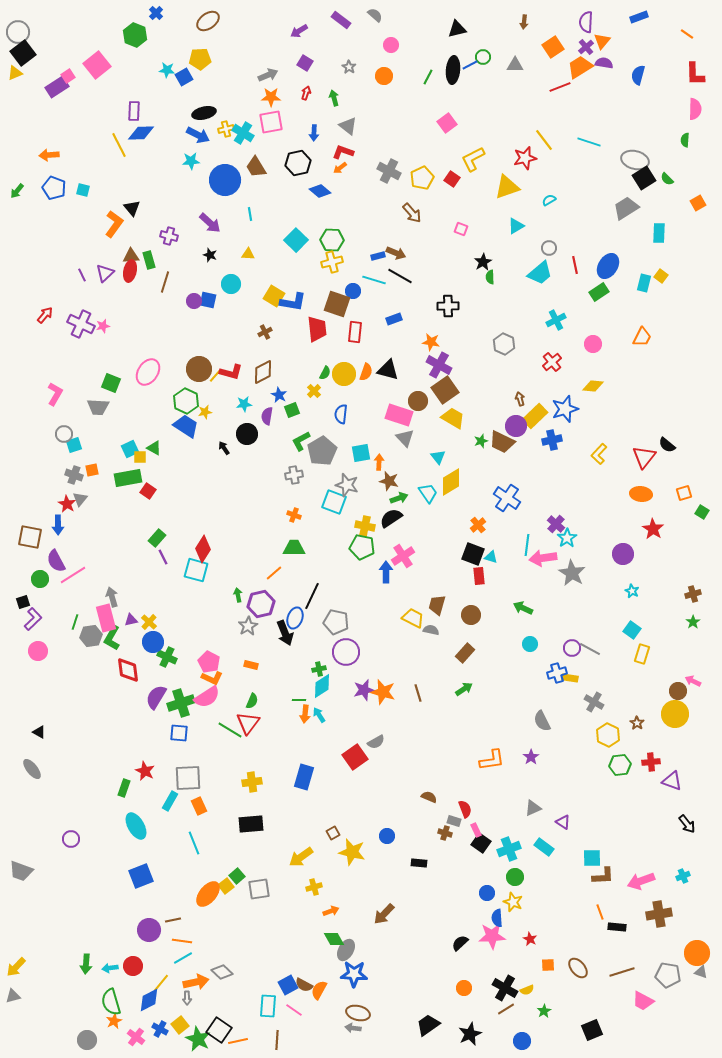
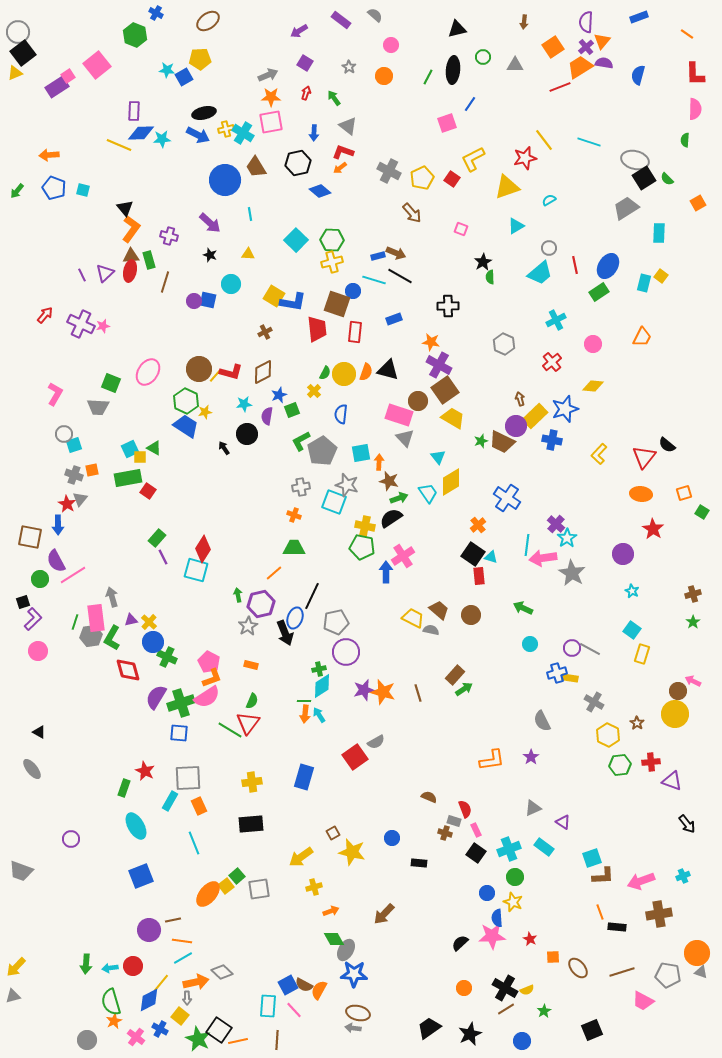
blue cross at (156, 13): rotated 16 degrees counterclockwise
blue line at (470, 65): moved 39 px down; rotated 28 degrees counterclockwise
green arrow at (334, 98): rotated 21 degrees counterclockwise
pink square at (447, 123): rotated 18 degrees clockwise
yellow line at (119, 145): rotated 40 degrees counterclockwise
cyan star at (191, 161): moved 29 px left, 22 px up
black triangle at (132, 208): moved 7 px left
orange L-shape at (114, 224): moved 17 px right, 5 px down
blue star at (279, 395): rotated 21 degrees clockwise
blue cross at (552, 440): rotated 24 degrees clockwise
gray cross at (294, 475): moved 7 px right, 12 px down
black square at (473, 554): rotated 15 degrees clockwise
brown trapezoid at (437, 605): moved 2 px right, 5 px down; rotated 115 degrees clockwise
pink rectangle at (106, 618): moved 10 px left; rotated 8 degrees clockwise
gray pentagon at (336, 622): rotated 25 degrees counterclockwise
brown rectangle at (465, 653): moved 10 px left, 22 px down
red diamond at (128, 670): rotated 8 degrees counterclockwise
orange L-shape at (212, 678): rotated 45 degrees counterclockwise
green line at (299, 700): moved 5 px right, 1 px down
blue circle at (387, 836): moved 5 px right, 2 px down
black square at (481, 843): moved 5 px left, 10 px down
cyan square at (592, 858): rotated 18 degrees counterclockwise
orange square at (548, 965): moved 5 px right, 8 px up
pink line at (294, 1010): rotated 12 degrees clockwise
yellow square at (180, 1025): moved 9 px up; rotated 12 degrees counterclockwise
black trapezoid at (428, 1025): moved 1 px right, 3 px down
